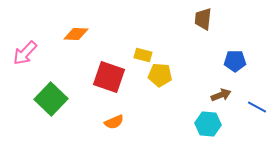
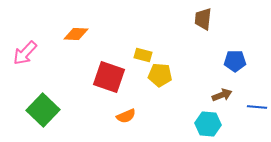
brown arrow: moved 1 px right
green square: moved 8 px left, 11 px down
blue line: rotated 24 degrees counterclockwise
orange semicircle: moved 12 px right, 6 px up
